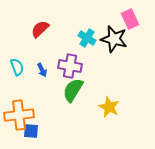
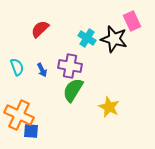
pink rectangle: moved 2 px right, 2 px down
orange cross: rotated 32 degrees clockwise
